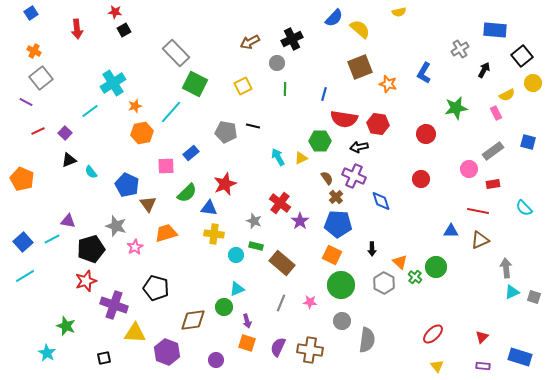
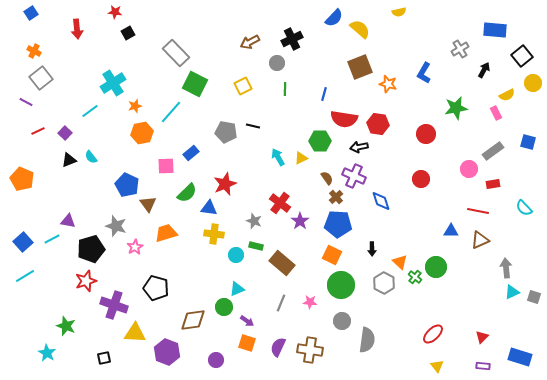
black square at (124, 30): moved 4 px right, 3 px down
cyan semicircle at (91, 172): moved 15 px up
purple arrow at (247, 321): rotated 40 degrees counterclockwise
